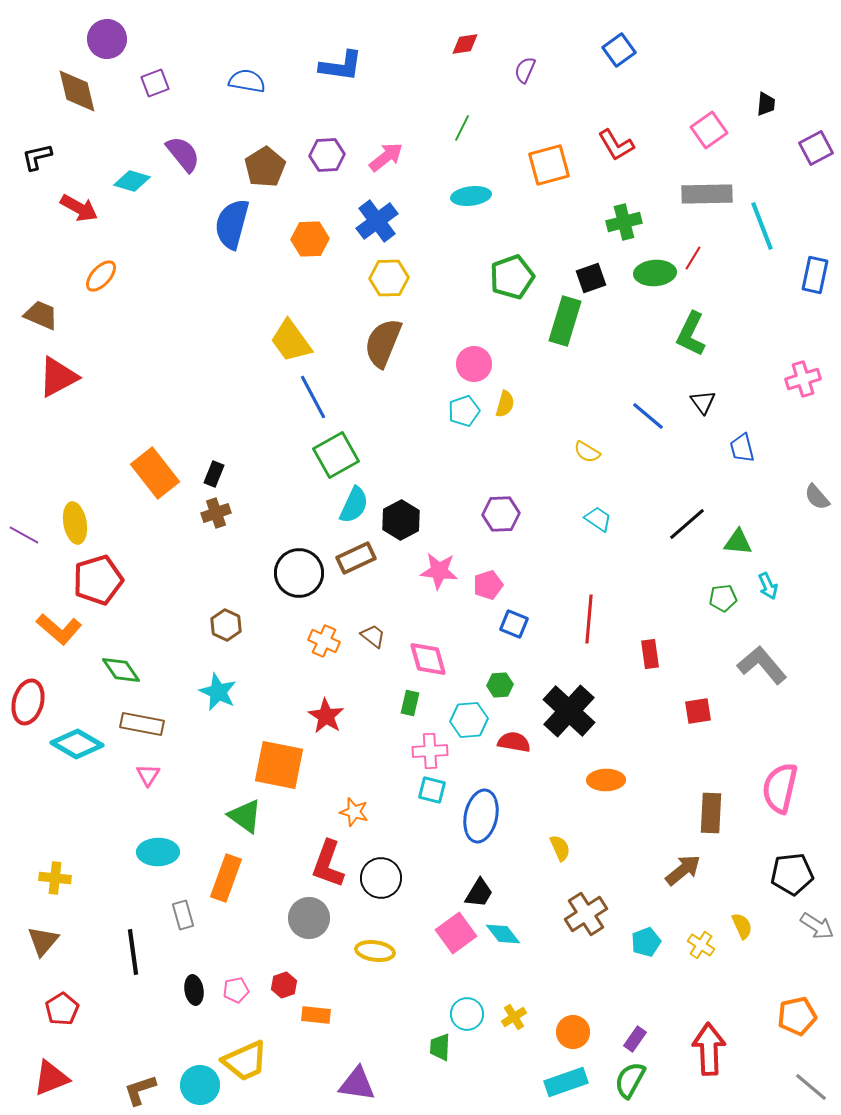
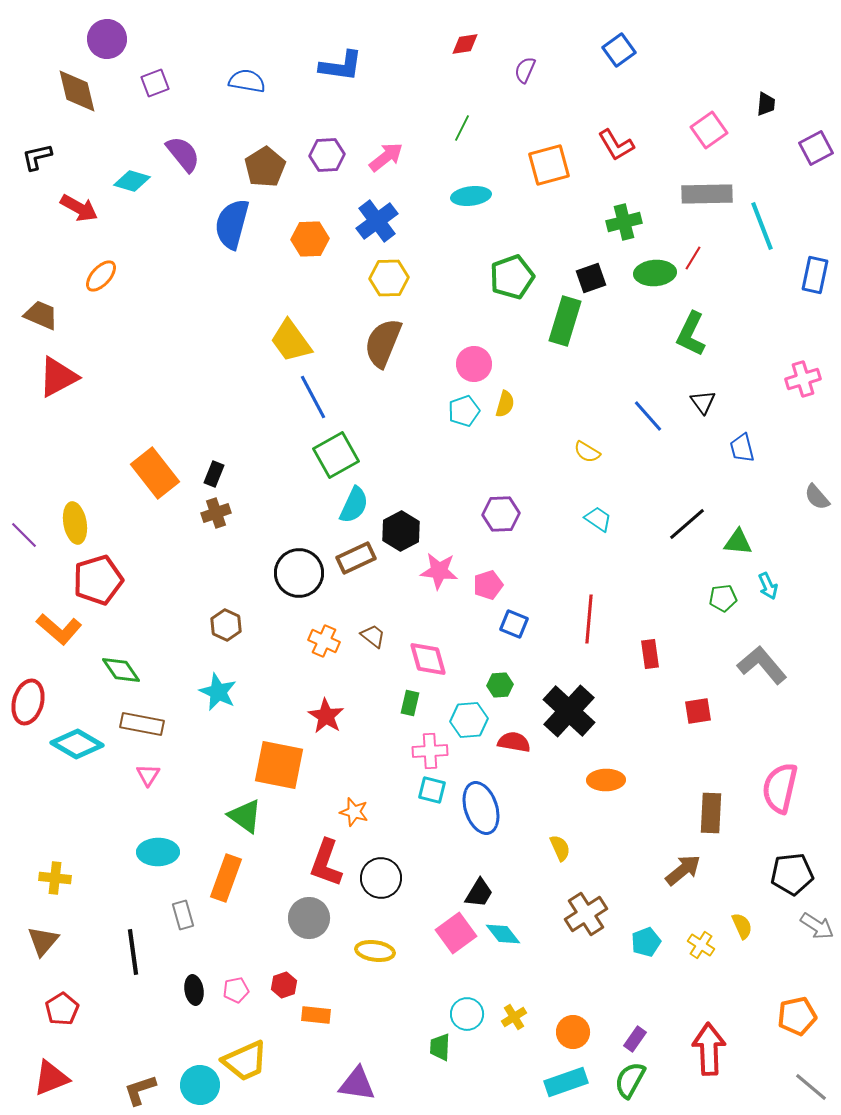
blue line at (648, 416): rotated 9 degrees clockwise
black hexagon at (401, 520): moved 11 px down
purple line at (24, 535): rotated 16 degrees clockwise
blue ellipse at (481, 816): moved 8 px up; rotated 30 degrees counterclockwise
red L-shape at (328, 864): moved 2 px left, 1 px up
